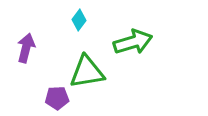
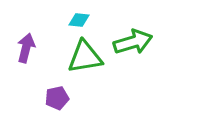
cyan diamond: rotated 60 degrees clockwise
green triangle: moved 2 px left, 15 px up
purple pentagon: rotated 10 degrees counterclockwise
